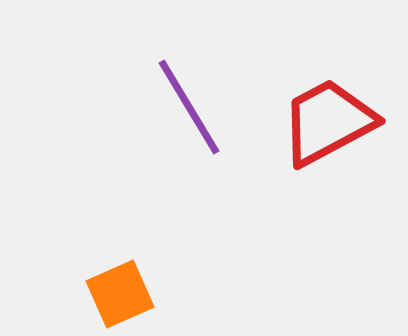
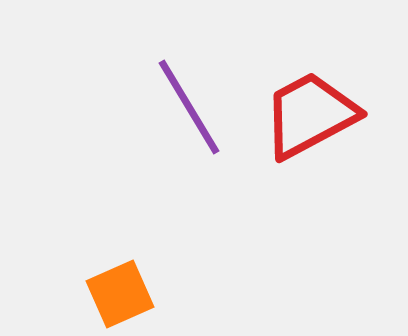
red trapezoid: moved 18 px left, 7 px up
